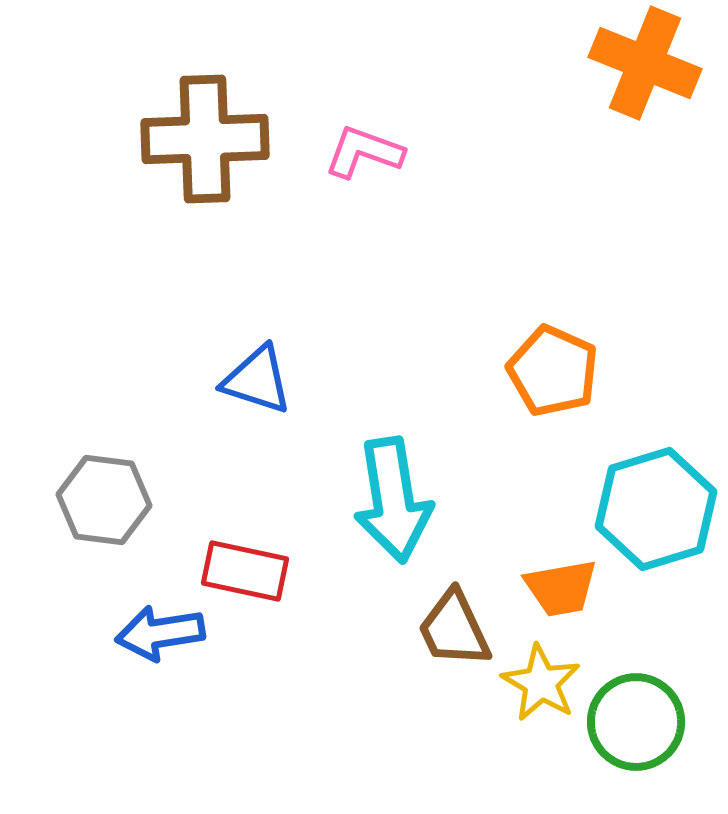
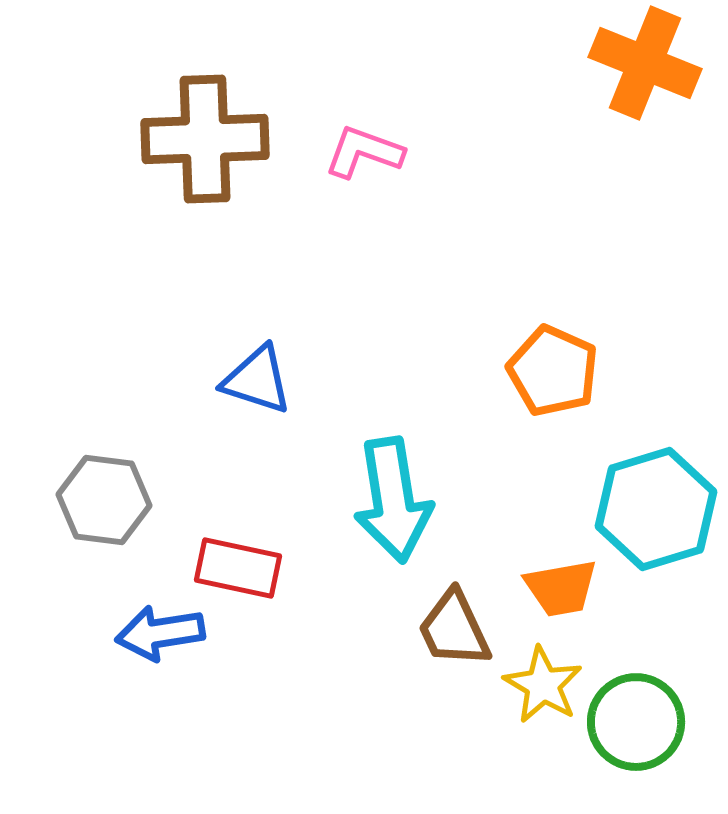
red rectangle: moved 7 px left, 3 px up
yellow star: moved 2 px right, 2 px down
